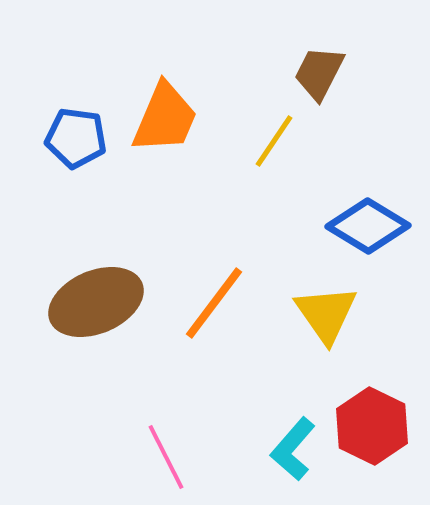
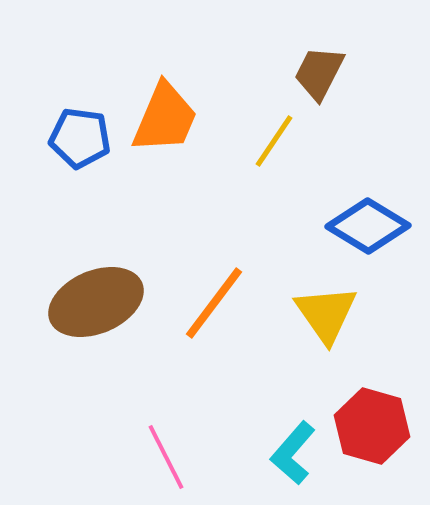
blue pentagon: moved 4 px right
red hexagon: rotated 10 degrees counterclockwise
cyan L-shape: moved 4 px down
